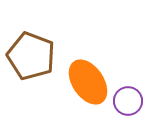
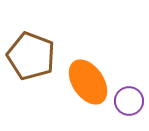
purple circle: moved 1 px right
